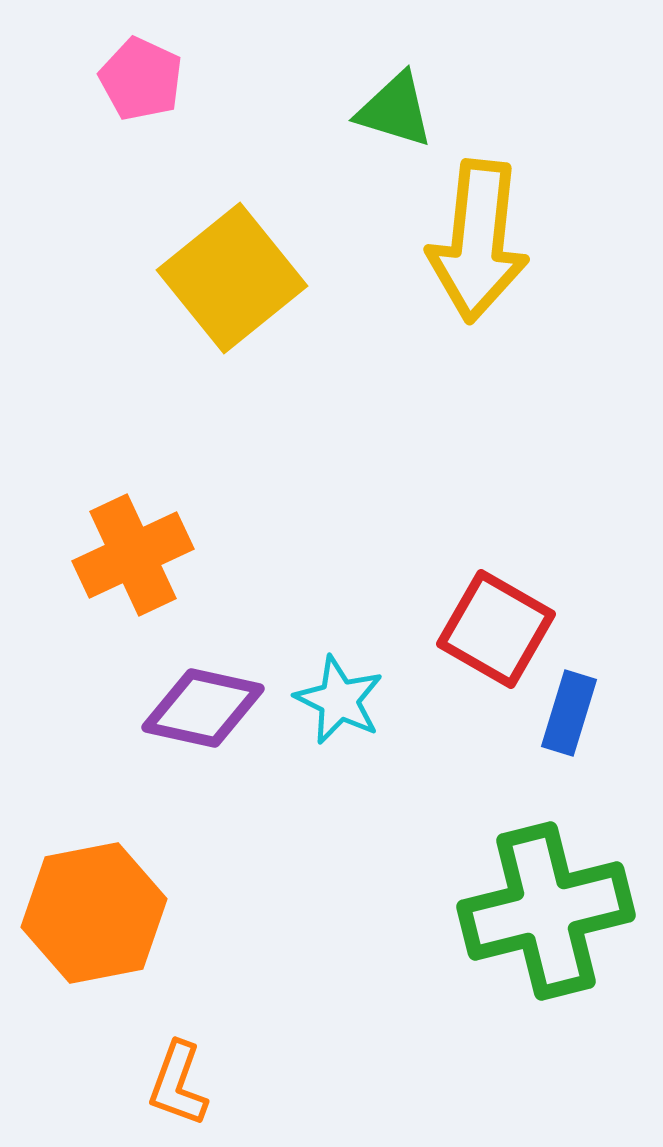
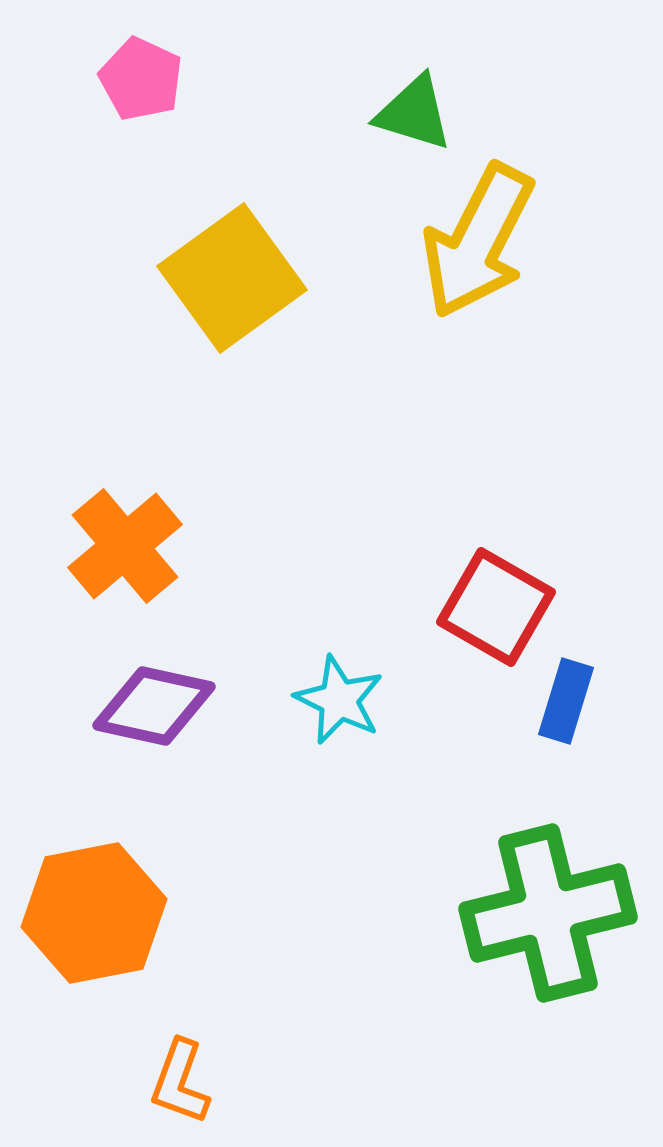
green triangle: moved 19 px right, 3 px down
yellow arrow: rotated 21 degrees clockwise
yellow square: rotated 3 degrees clockwise
orange cross: moved 8 px left, 9 px up; rotated 15 degrees counterclockwise
red square: moved 22 px up
purple diamond: moved 49 px left, 2 px up
blue rectangle: moved 3 px left, 12 px up
green cross: moved 2 px right, 2 px down
orange L-shape: moved 2 px right, 2 px up
